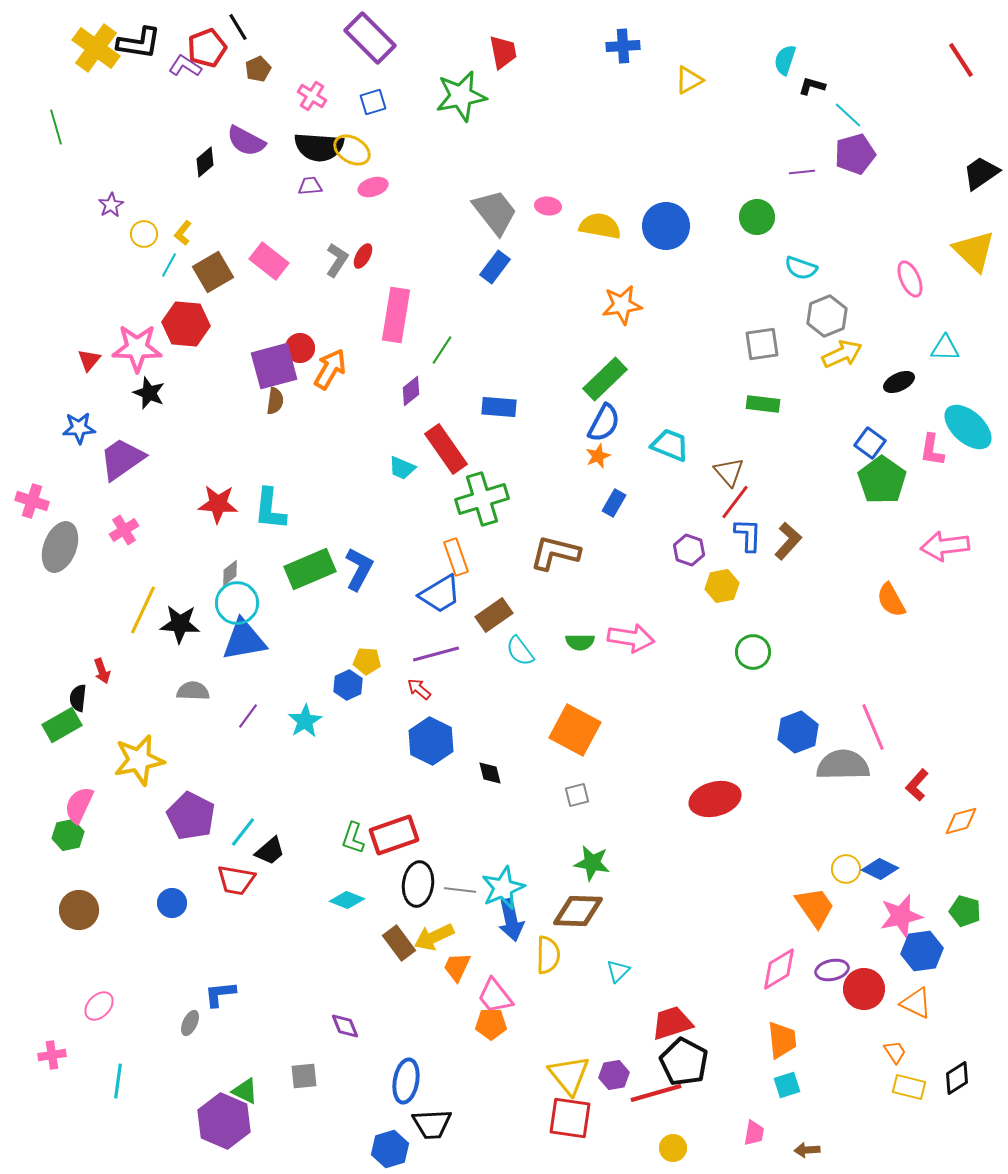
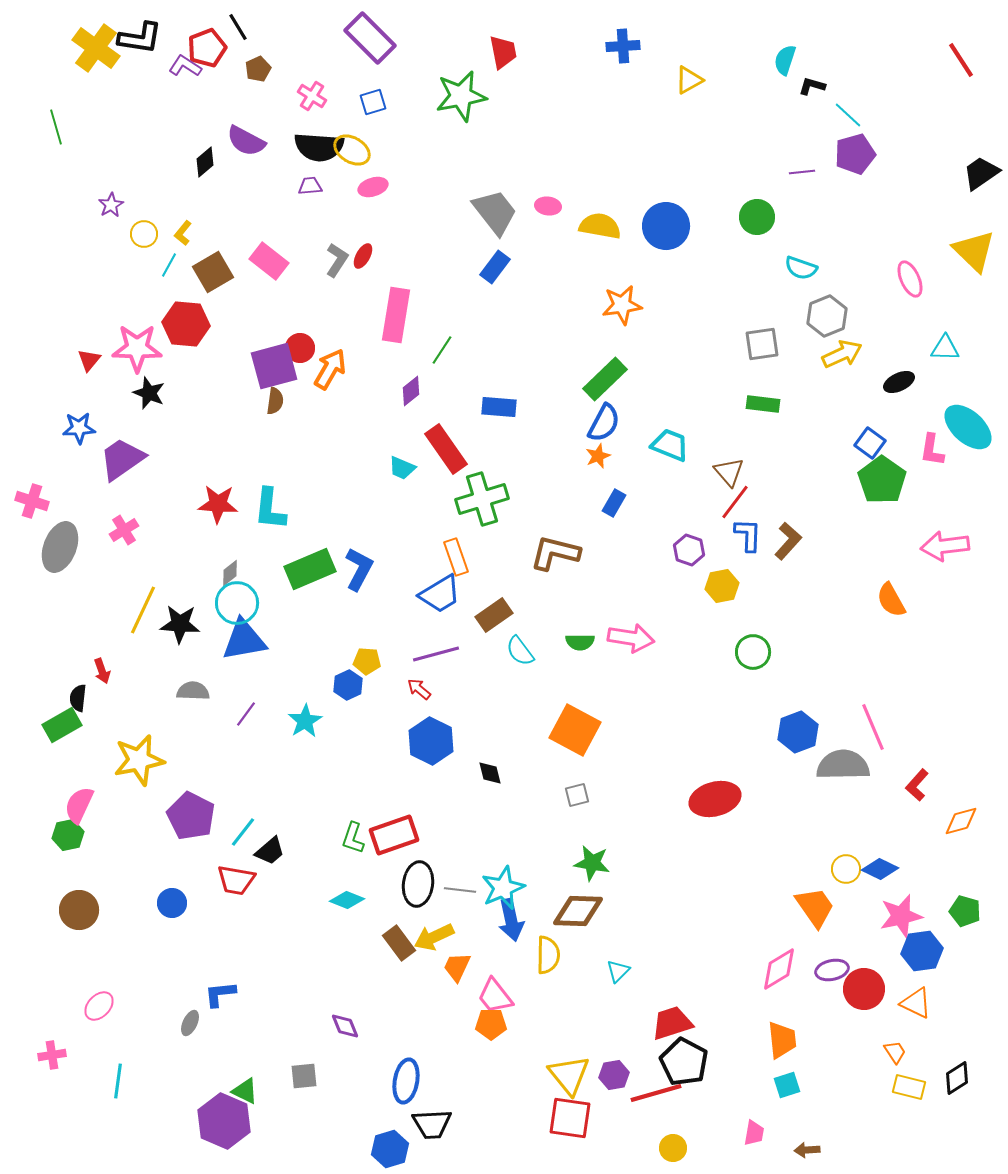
black L-shape at (139, 43): moved 1 px right, 5 px up
purple line at (248, 716): moved 2 px left, 2 px up
